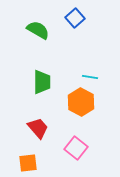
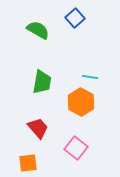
green trapezoid: rotated 10 degrees clockwise
